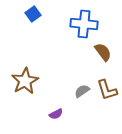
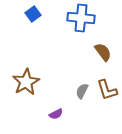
blue cross: moved 3 px left, 6 px up
brown star: moved 1 px right, 1 px down
gray semicircle: rotated 28 degrees counterclockwise
